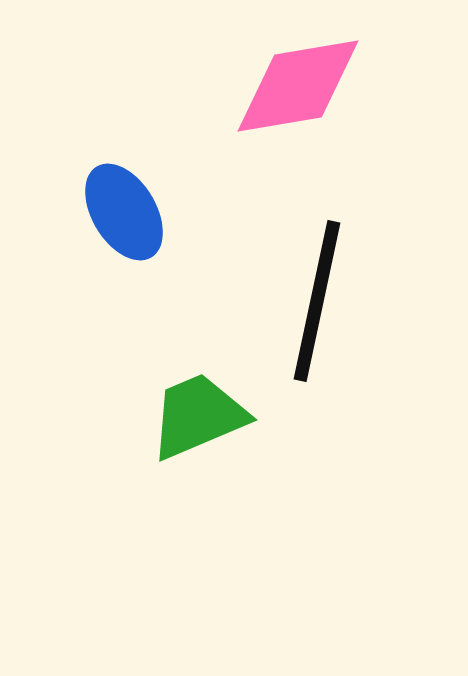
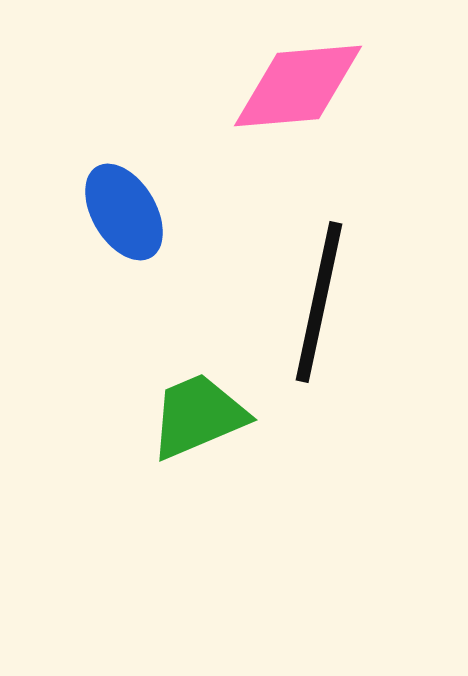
pink diamond: rotated 5 degrees clockwise
black line: moved 2 px right, 1 px down
